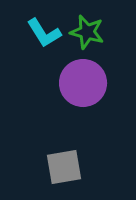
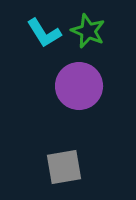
green star: moved 1 px right, 1 px up; rotated 8 degrees clockwise
purple circle: moved 4 px left, 3 px down
